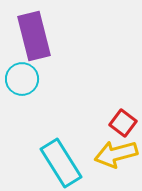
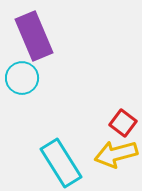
purple rectangle: rotated 9 degrees counterclockwise
cyan circle: moved 1 px up
